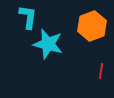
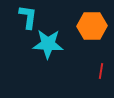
orange hexagon: rotated 20 degrees clockwise
cyan star: rotated 12 degrees counterclockwise
